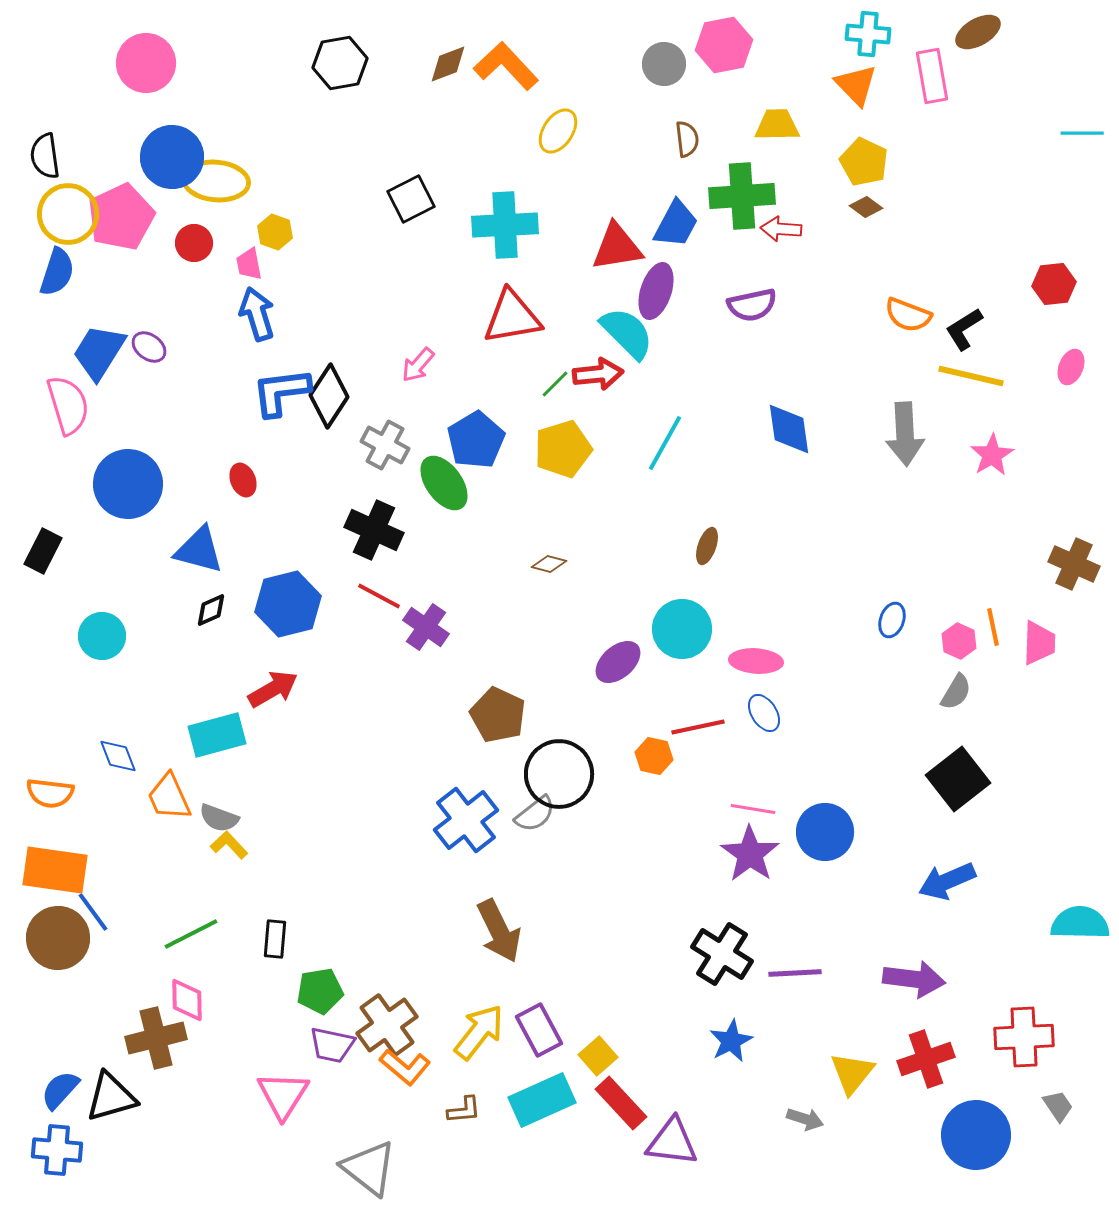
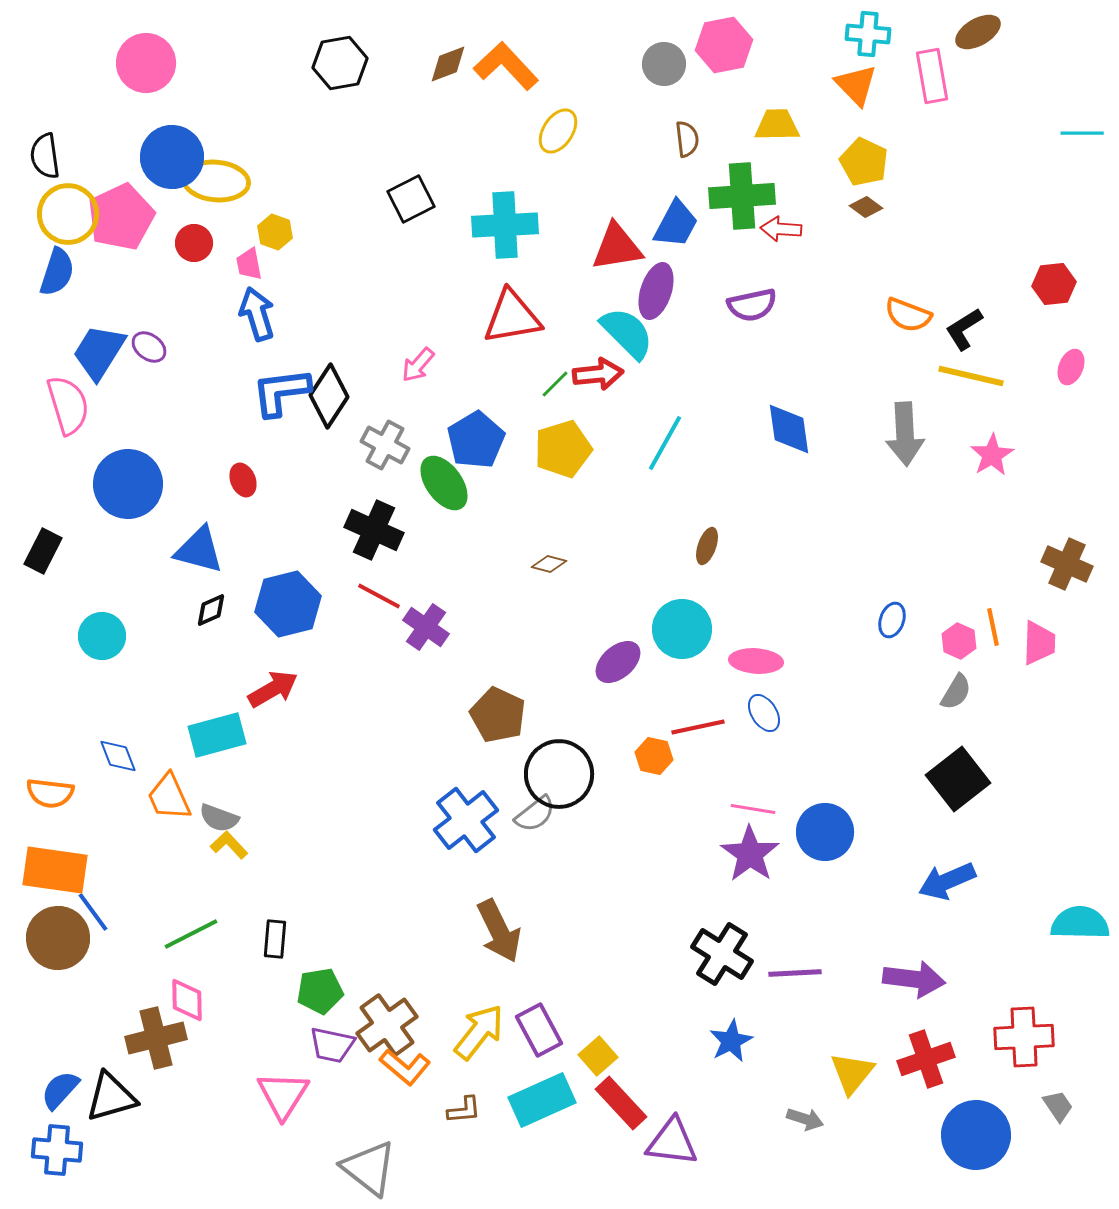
brown cross at (1074, 564): moved 7 px left
